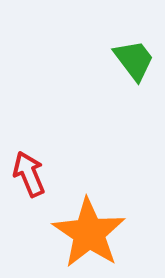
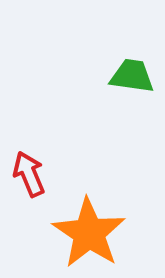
green trapezoid: moved 2 px left, 16 px down; rotated 45 degrees counterclockwise
